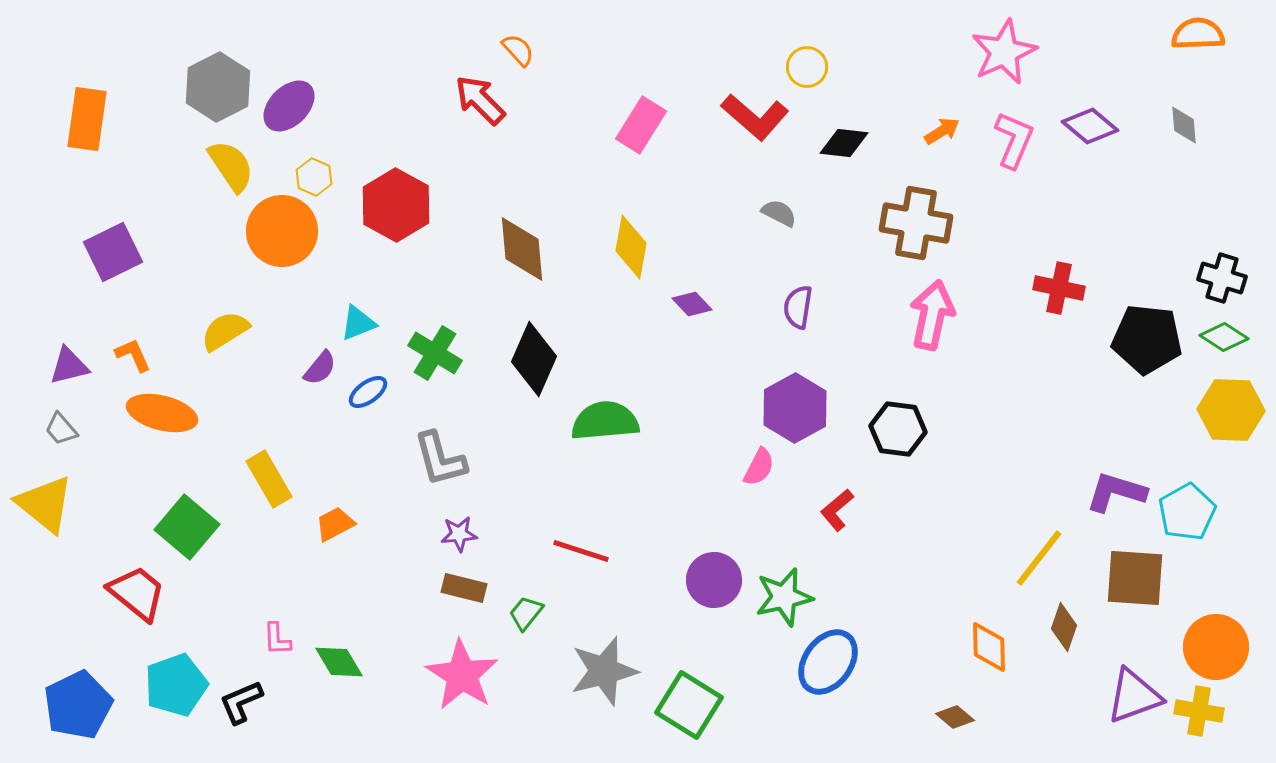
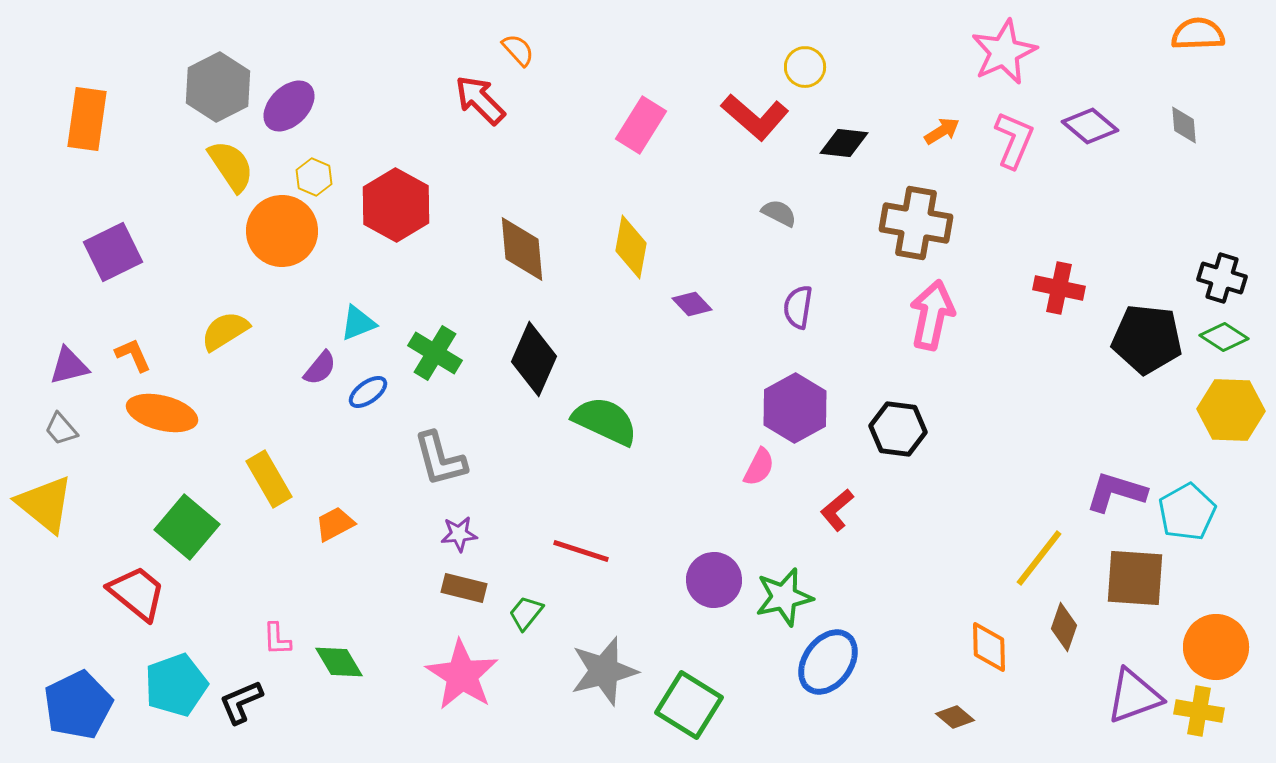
yellow circle at (807, 67): moved 2 px left
green semicircle at (605, 421): rotated 30 degrees clockwise
